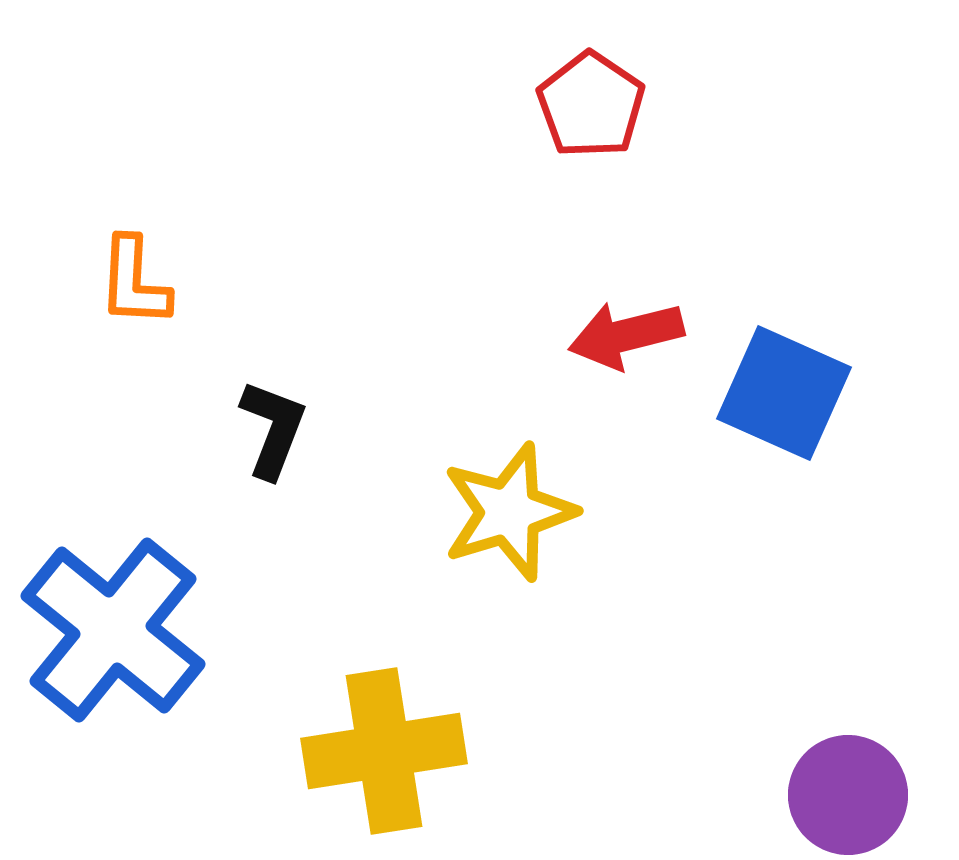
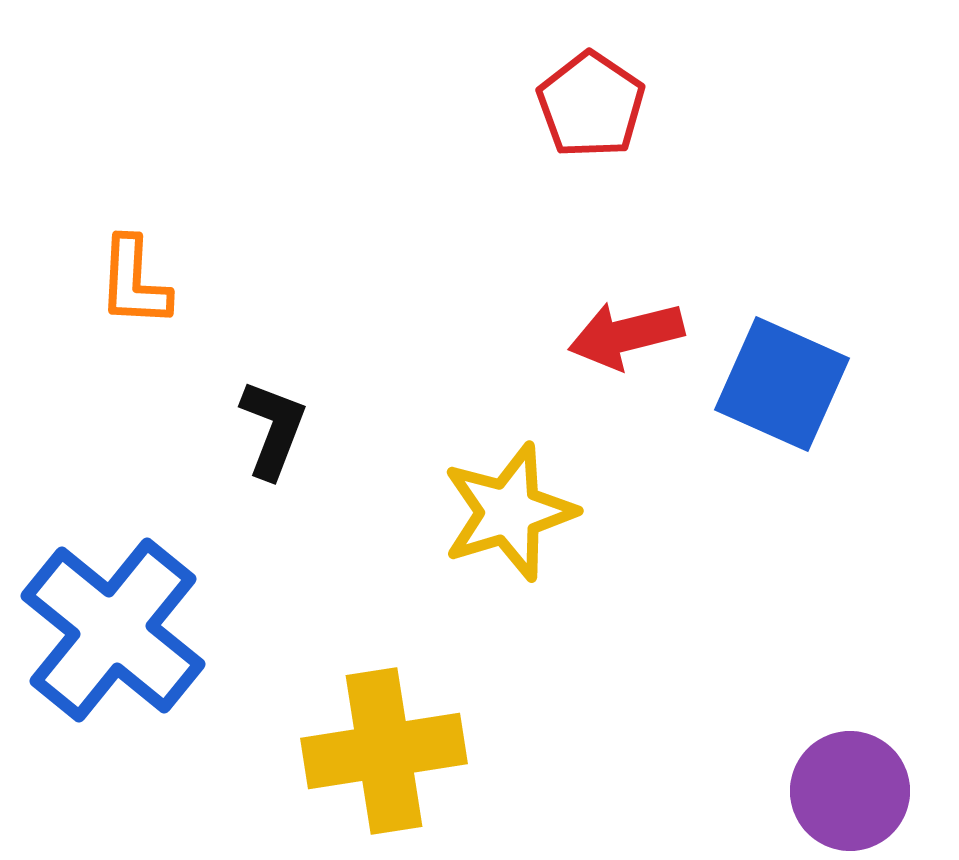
blue square: moved 2 px left, 9 px up
purple circle: moved 2 px right, 4 px up
